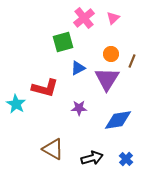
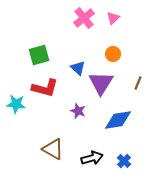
green square: moved 24 px left, 13 px down
orange circle: moved 2 px right
brown line: moved 6 px right, 22 px down
blue triangle: rotated 49 degrees counterclockwise
purple triangle: moved 6 px left, 4 px down
cyan star: rotated 24 degrees counterclockwise
purple star: moved 1 px left, 3 px down; rotated 21 degrees clockwise
blue cross: moved 2 px left, 2 px down
